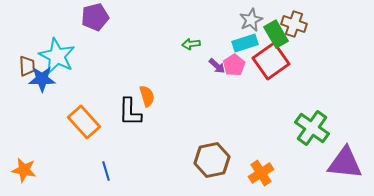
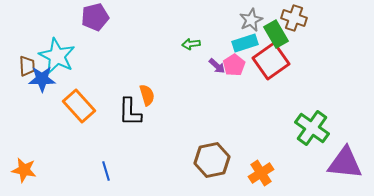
brown cross: moved 6 px up
orange semicircle: moved 1 px up
orange rectangle: moved 5 px left, 16 px up
